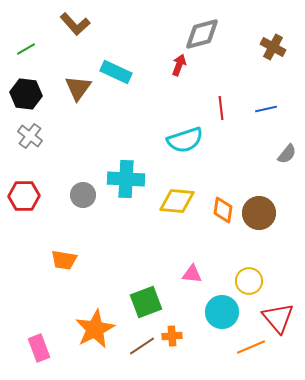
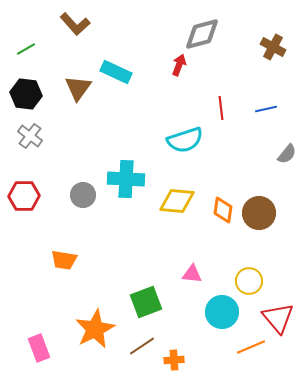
orange cross: moved 2 px right, 24 px down
